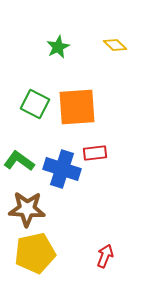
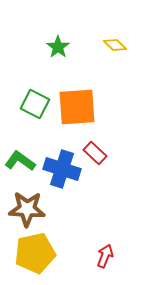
green star: rotated 10 degrees counterclockwise
red rectangle: rotated 50 degrees clockwise
green L-shape: moved 1 px right
